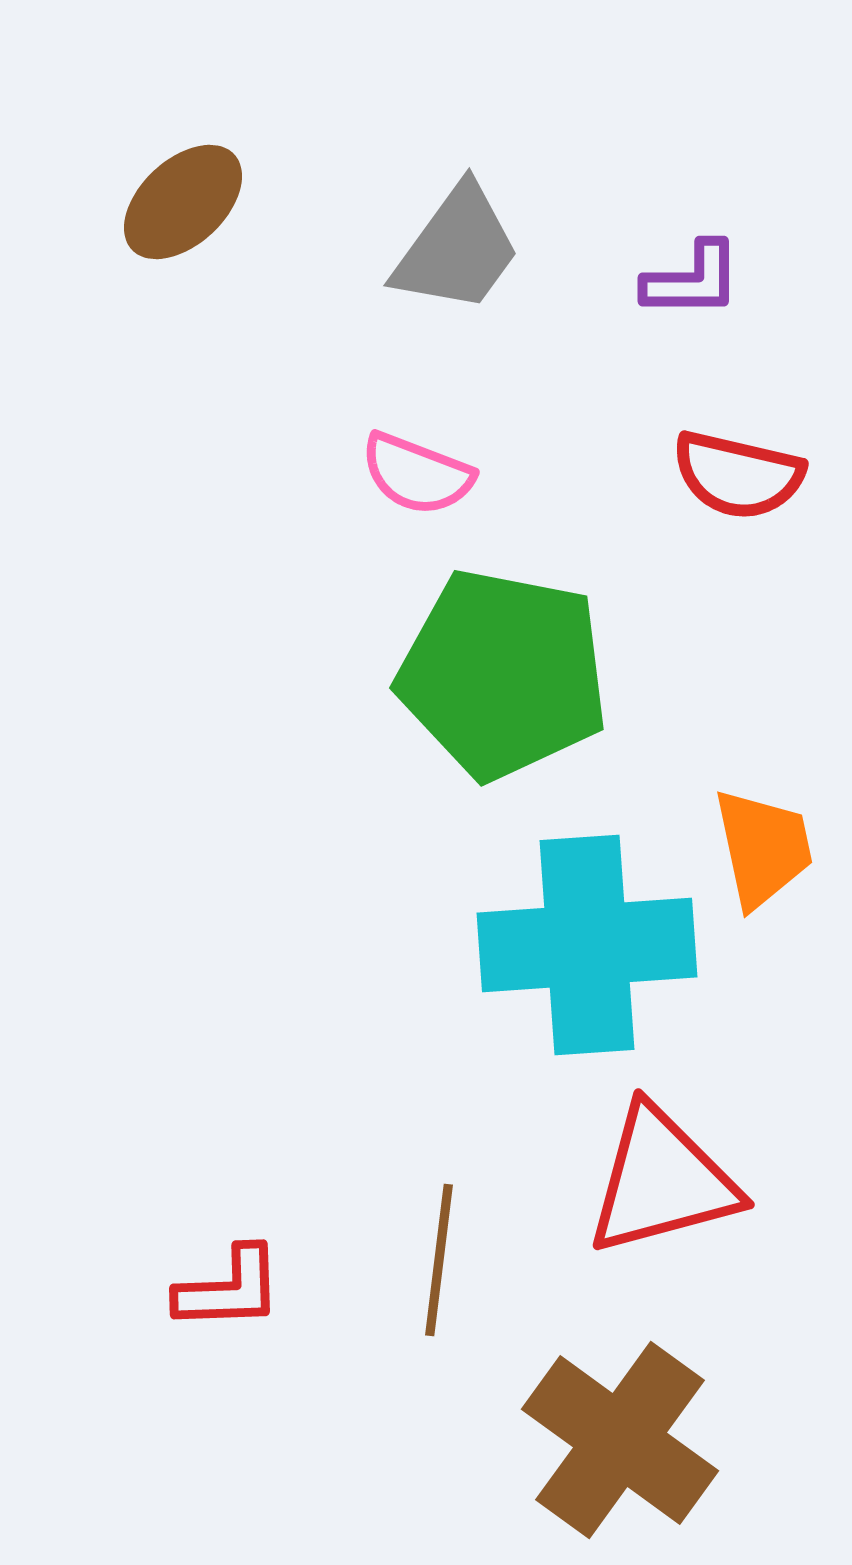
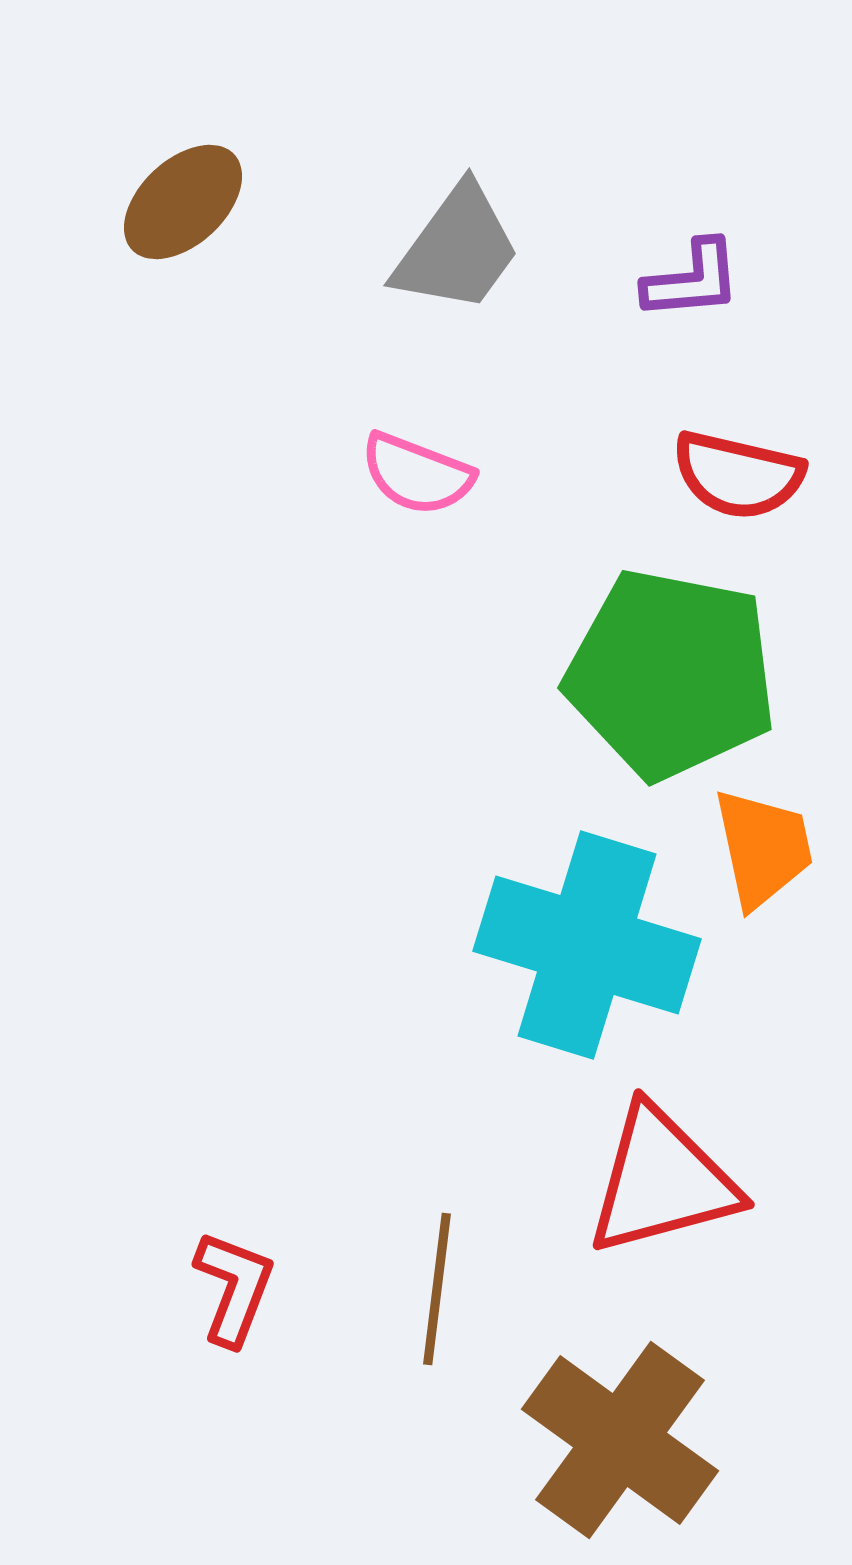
purple L-shape: rotated 5 degrees counterclockwise
green pentagon: moved 168 px right
cyan cross: rotated 21 degrees clockwise
brown line: moved 2 px left, 29 px down
red L-shape: moved 5 px right, 1 px up; rotated 67 degrees counterclockwise
